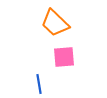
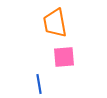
orange trapezoid: rotated 36 degrees clockwise
